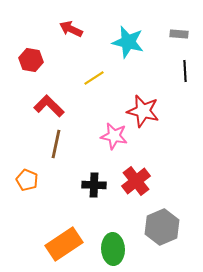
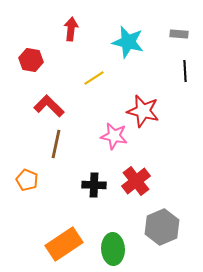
red arrow: rotated 70 degrees clockwise
